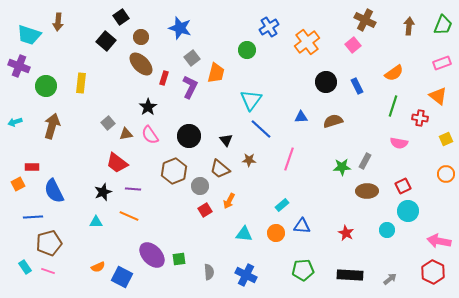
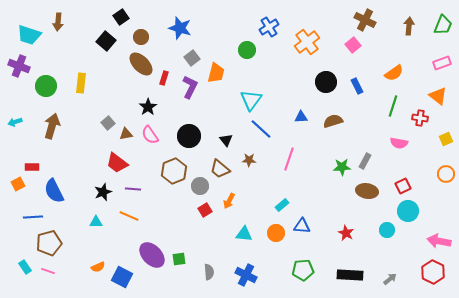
brown ellipse at (367, 191): rotated 10 degrees clockwise
